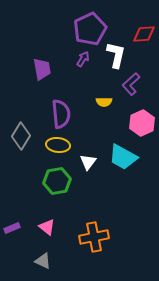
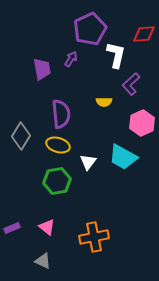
purple arrow: moved 12 px left
yellow ellipse: rotated 10 degrees clockwise
